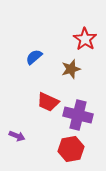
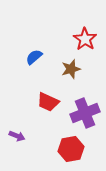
purple cross: moved 7 px right, 2 px up; rotated 36 degrees counterclockwise
